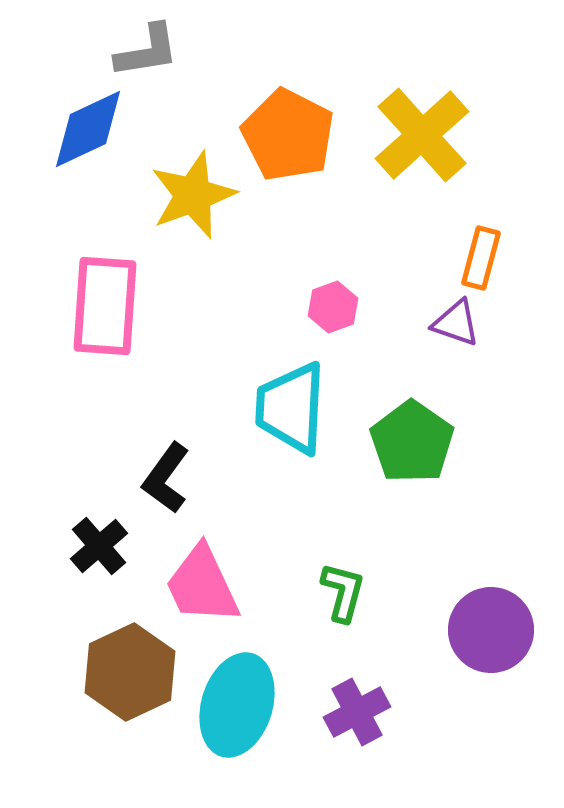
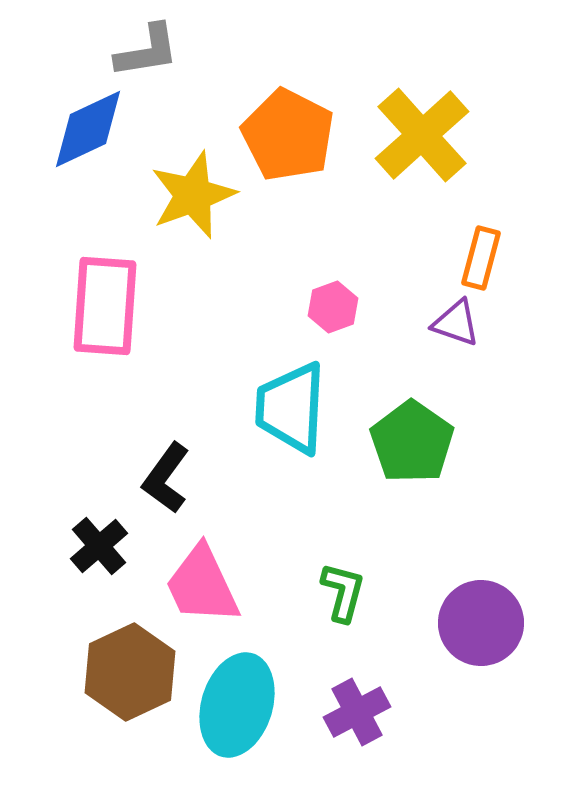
purple circle: moved 10 px left, 7 px up
